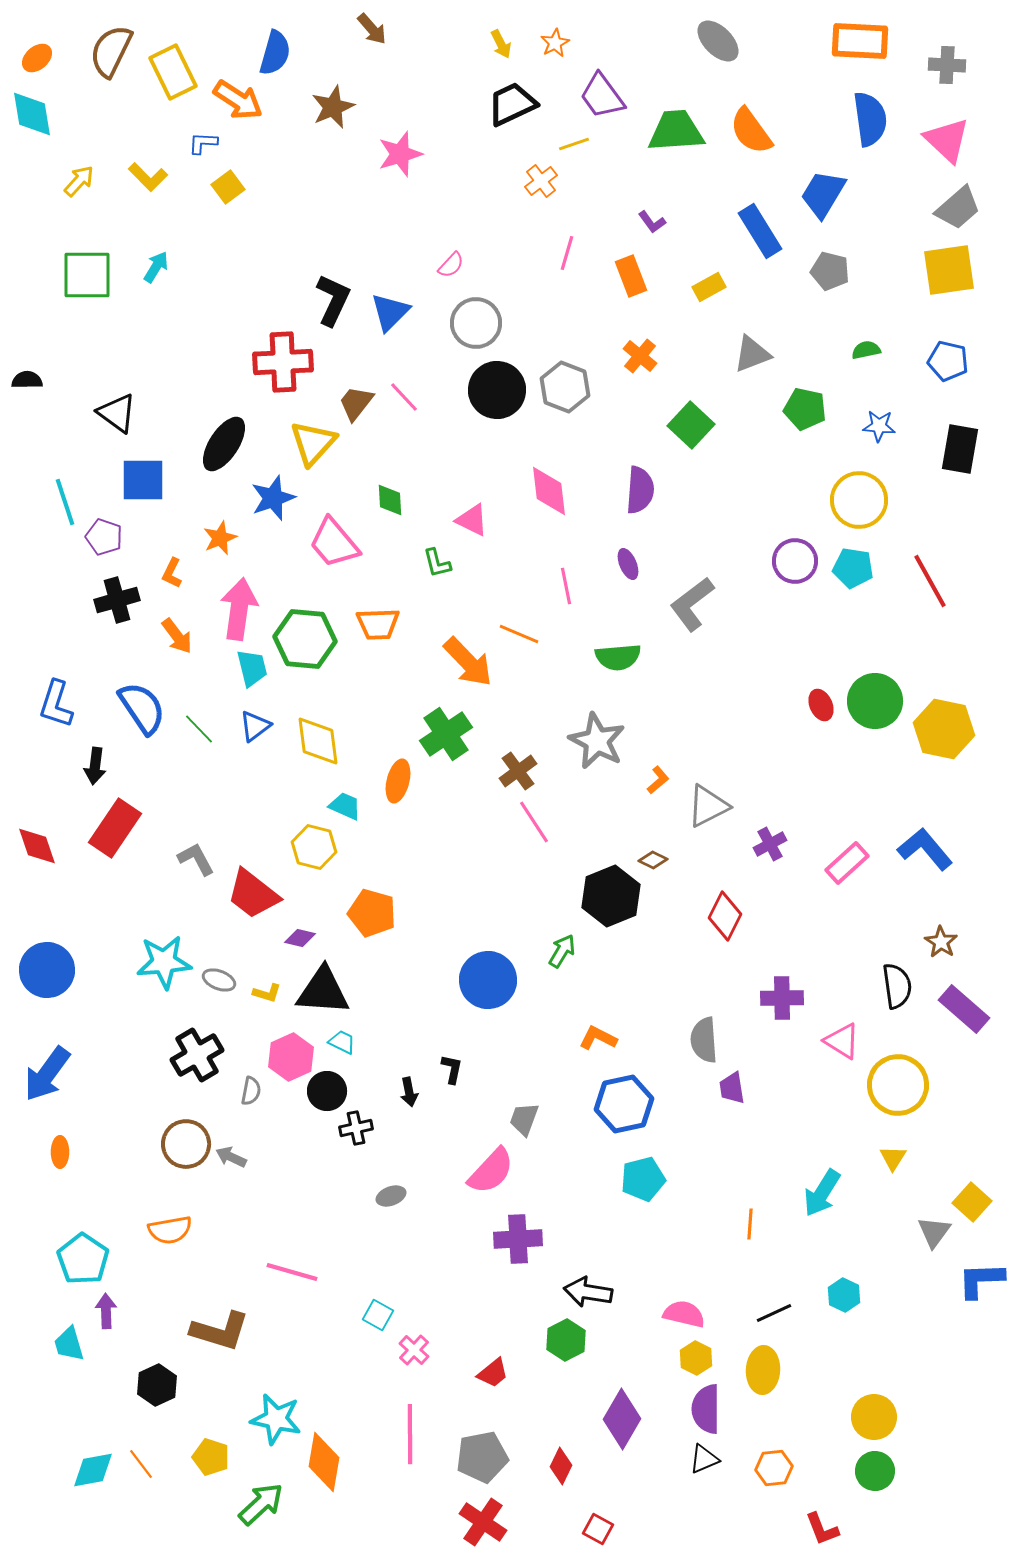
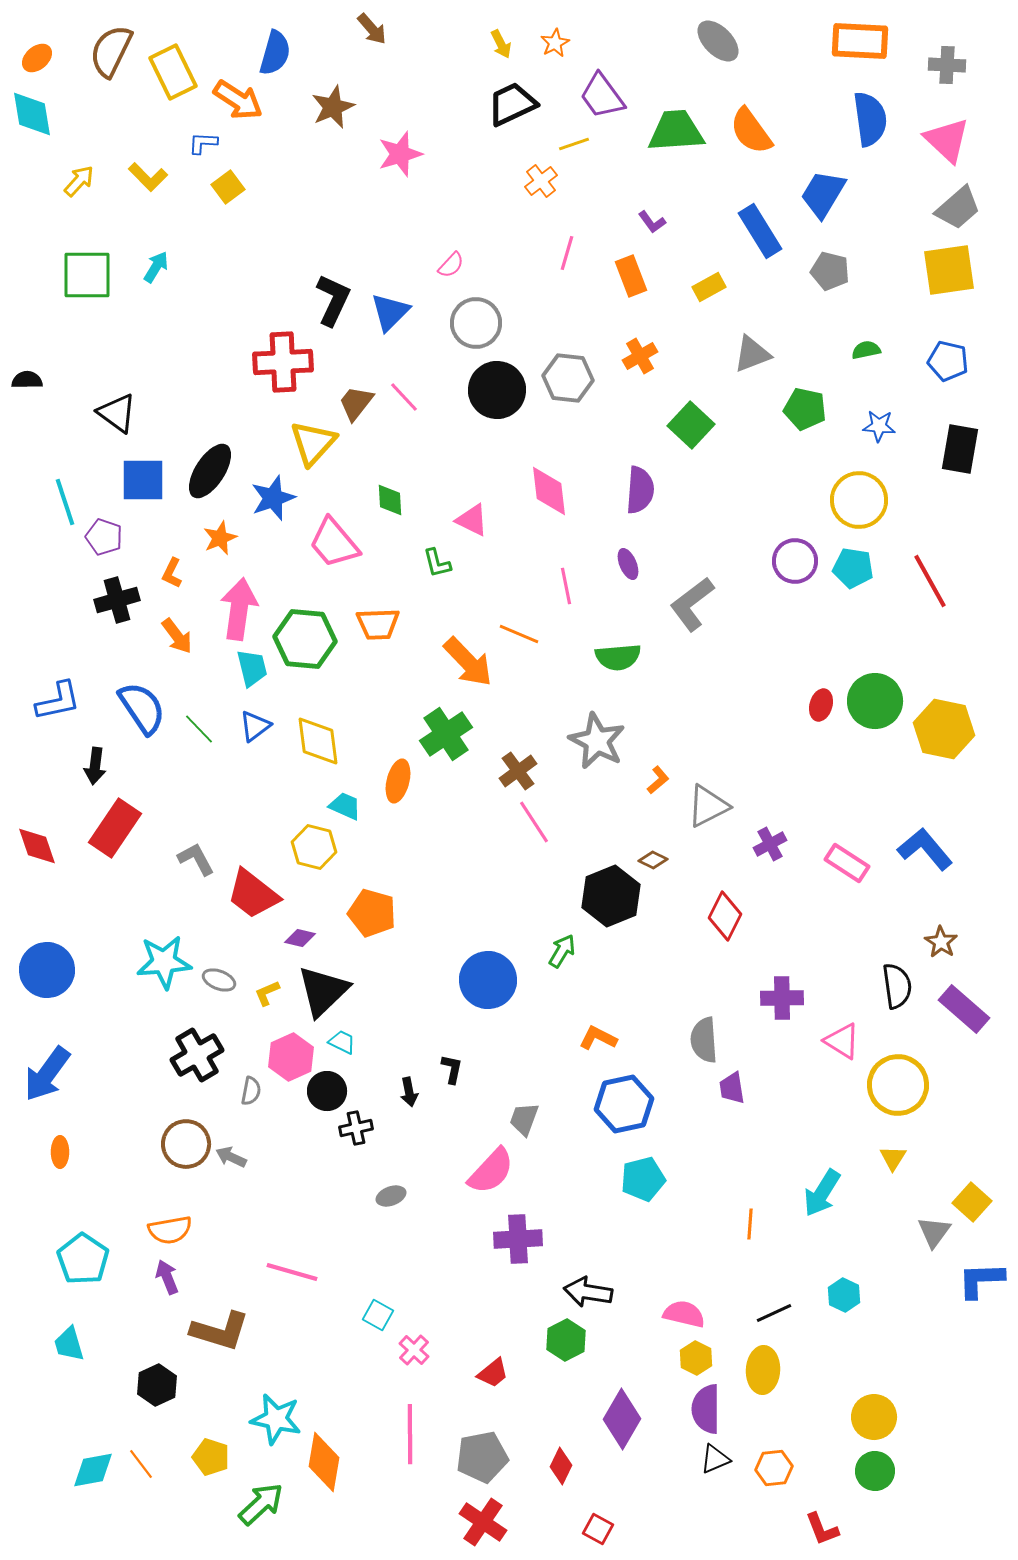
orange cross at (640, 356): rotated 20 degrees clockwise
gray hexagon at (565, 387): moved 3 px right, 9 px up; rotated 15 degrees counterclockwise
black ellipse at (224, 444): moved 14 px left, 27 px down
blue L-shape at (56, 704): moved 2 px right, 3 px up; rotated 120 degrees counterclockwise
red ellipse at (821, 705): rotated 40 degrees clockwise
pink rectangle at (847, 863): rotated 75 degrees clockwise
black triangle at (323, 991): rotated 48 degrees counterclockwise
yellow L-shape at (267, 993): rotated 140 degrees clockwise
purple arrow at (106, 1311): moved 61 px right, 34 px up; rotated 20 degrees counterclockwise
black triangle at (704, 1459): moved 11 px right
